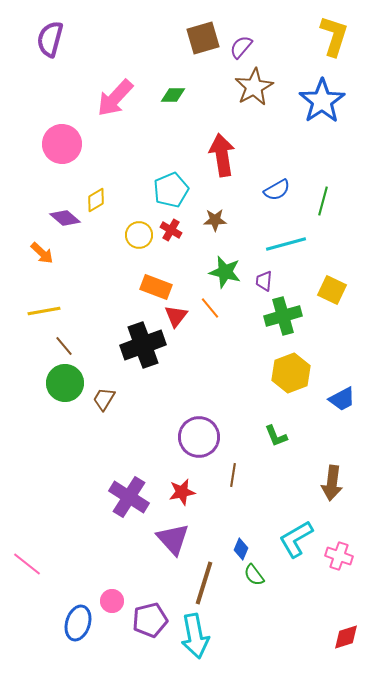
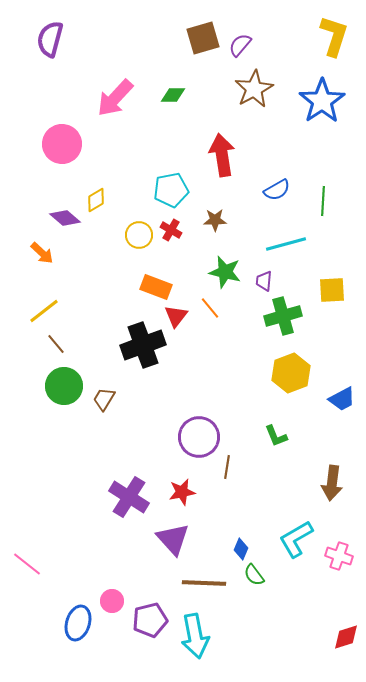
purple semicircle at (241, 47): moved 1 px left, 2 px up
brown star at (254, 87): moved 2 px down
cyan pentagon at (171, 190): rotated 12 degrees clockwise
green line at (323, 201): rotated 12 degrees counterclockwise
yellow square at (332, 290): rotated 28 degrees counterclockwise
yellow line at (44, 311): rotated 28 degrees counterclockwise
brown line at (64, 346): moved 8 px left, 2 px up
green circle at (65, 383): moved 1 px left, 3 px down
brown line at (233, 475): moved 6 px left, 8 px up
brown line at (204, 583): rotated 75 degrees clockwise
